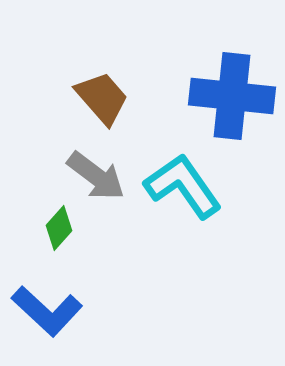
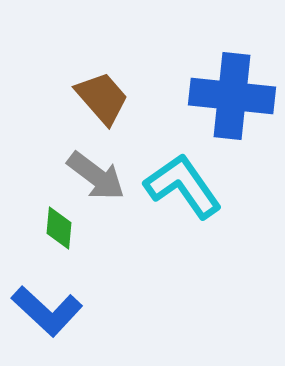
green diamond: rotated 36 degrees counterclockwise
